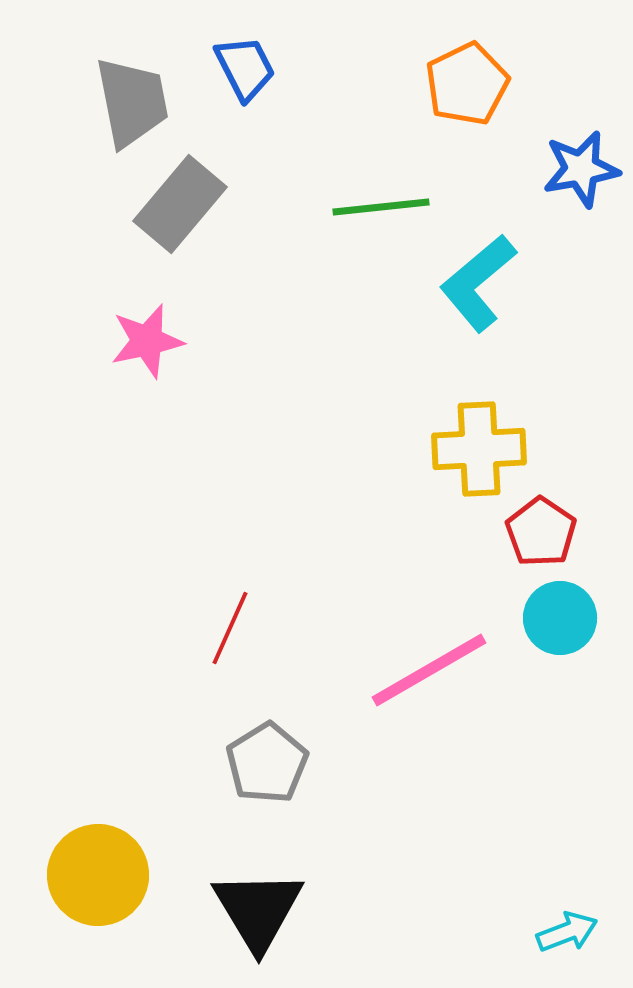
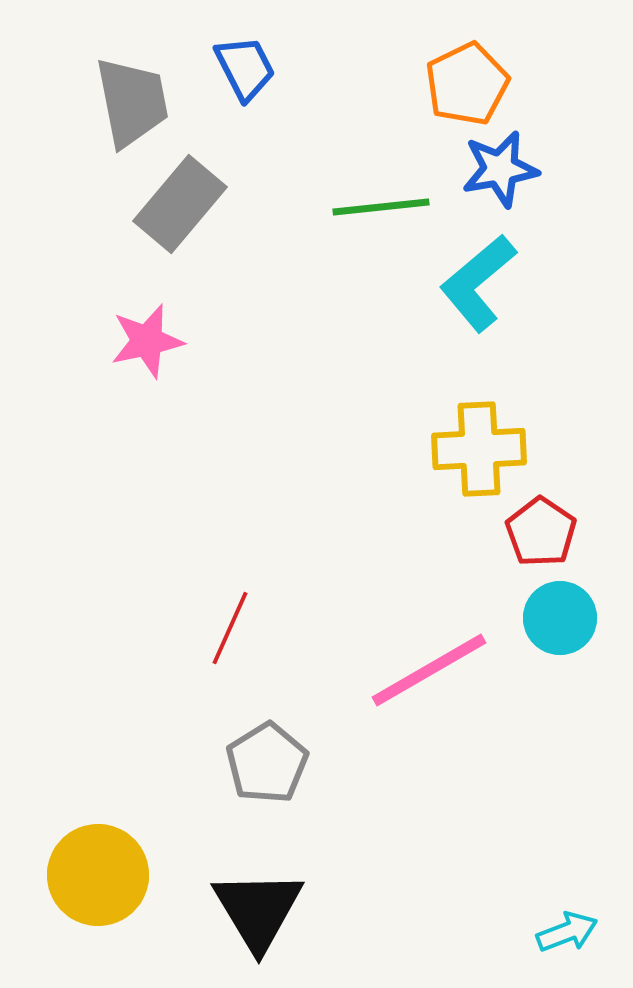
blue star: moved 81 px left
